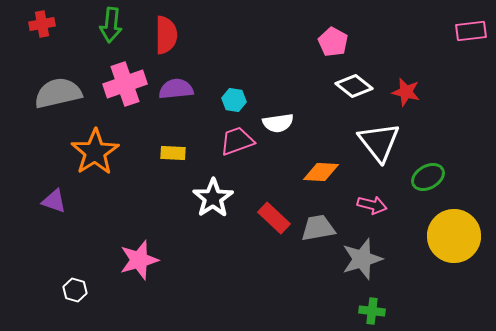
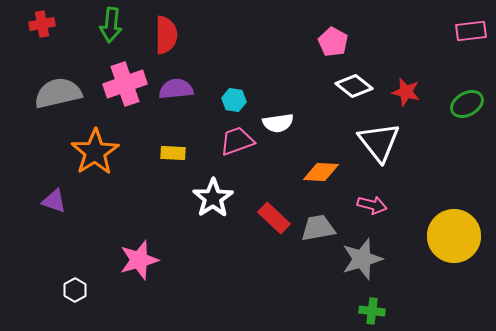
green ellipse: moved 39 px right, 73 px up
white hexagon: rotated 15 degrees clockwise
